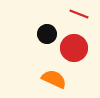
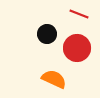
red circle: moved 3 px right
